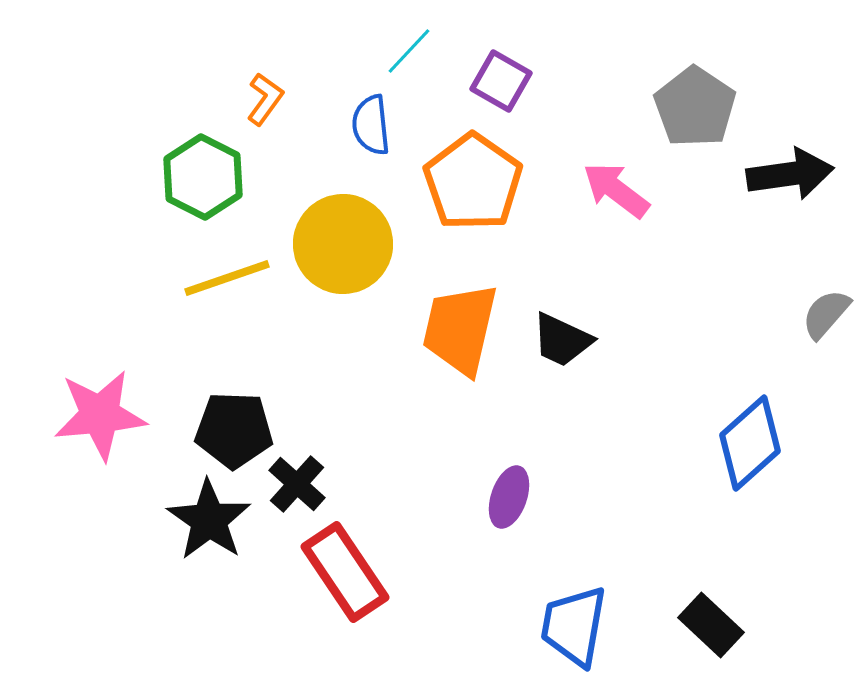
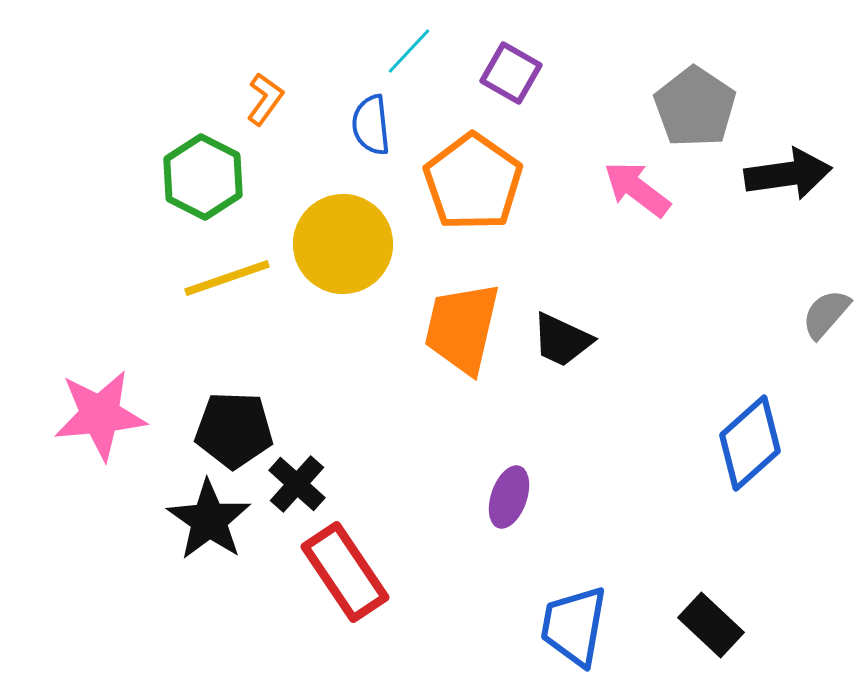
purple square: moved 10 px right, 8 px up
black arrow: moved 2 px left
pink arrow: moved 21 px right, 1 px up
orange trapezoid: moved 2 px right, 1 px up
